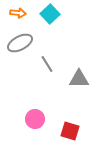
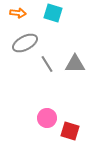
cyan square: moved 3 px right, 1 px up; rotated 30 degrees counterclockwise
gray ellipse: moved 5 px right
gray triangle: moved 4 px left, 15 px up
pink circle: moved 12 px right, 1 px up
